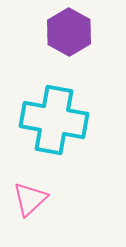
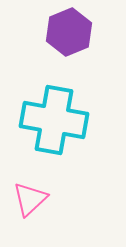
purple hexagon: rotated 9 degrees clockwise
